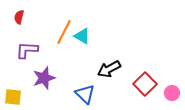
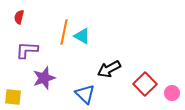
orange line: rotated 15 degrees counterclockwise
